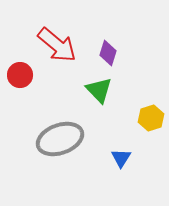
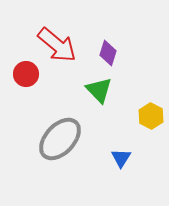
red circle: moved 6 px right, 1 px up
yellow hexagon: moved 2 px up; rotated 15 degrees counterclockwise
gray ellipse: rotated 27 degrees counterclockwise
